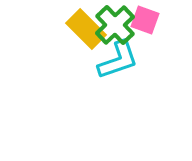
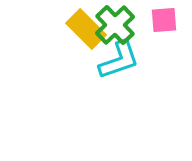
pink square: moved 19 px right; rotated 24 degrees counterclockwise
cyan L-shape: moved 1 px right
